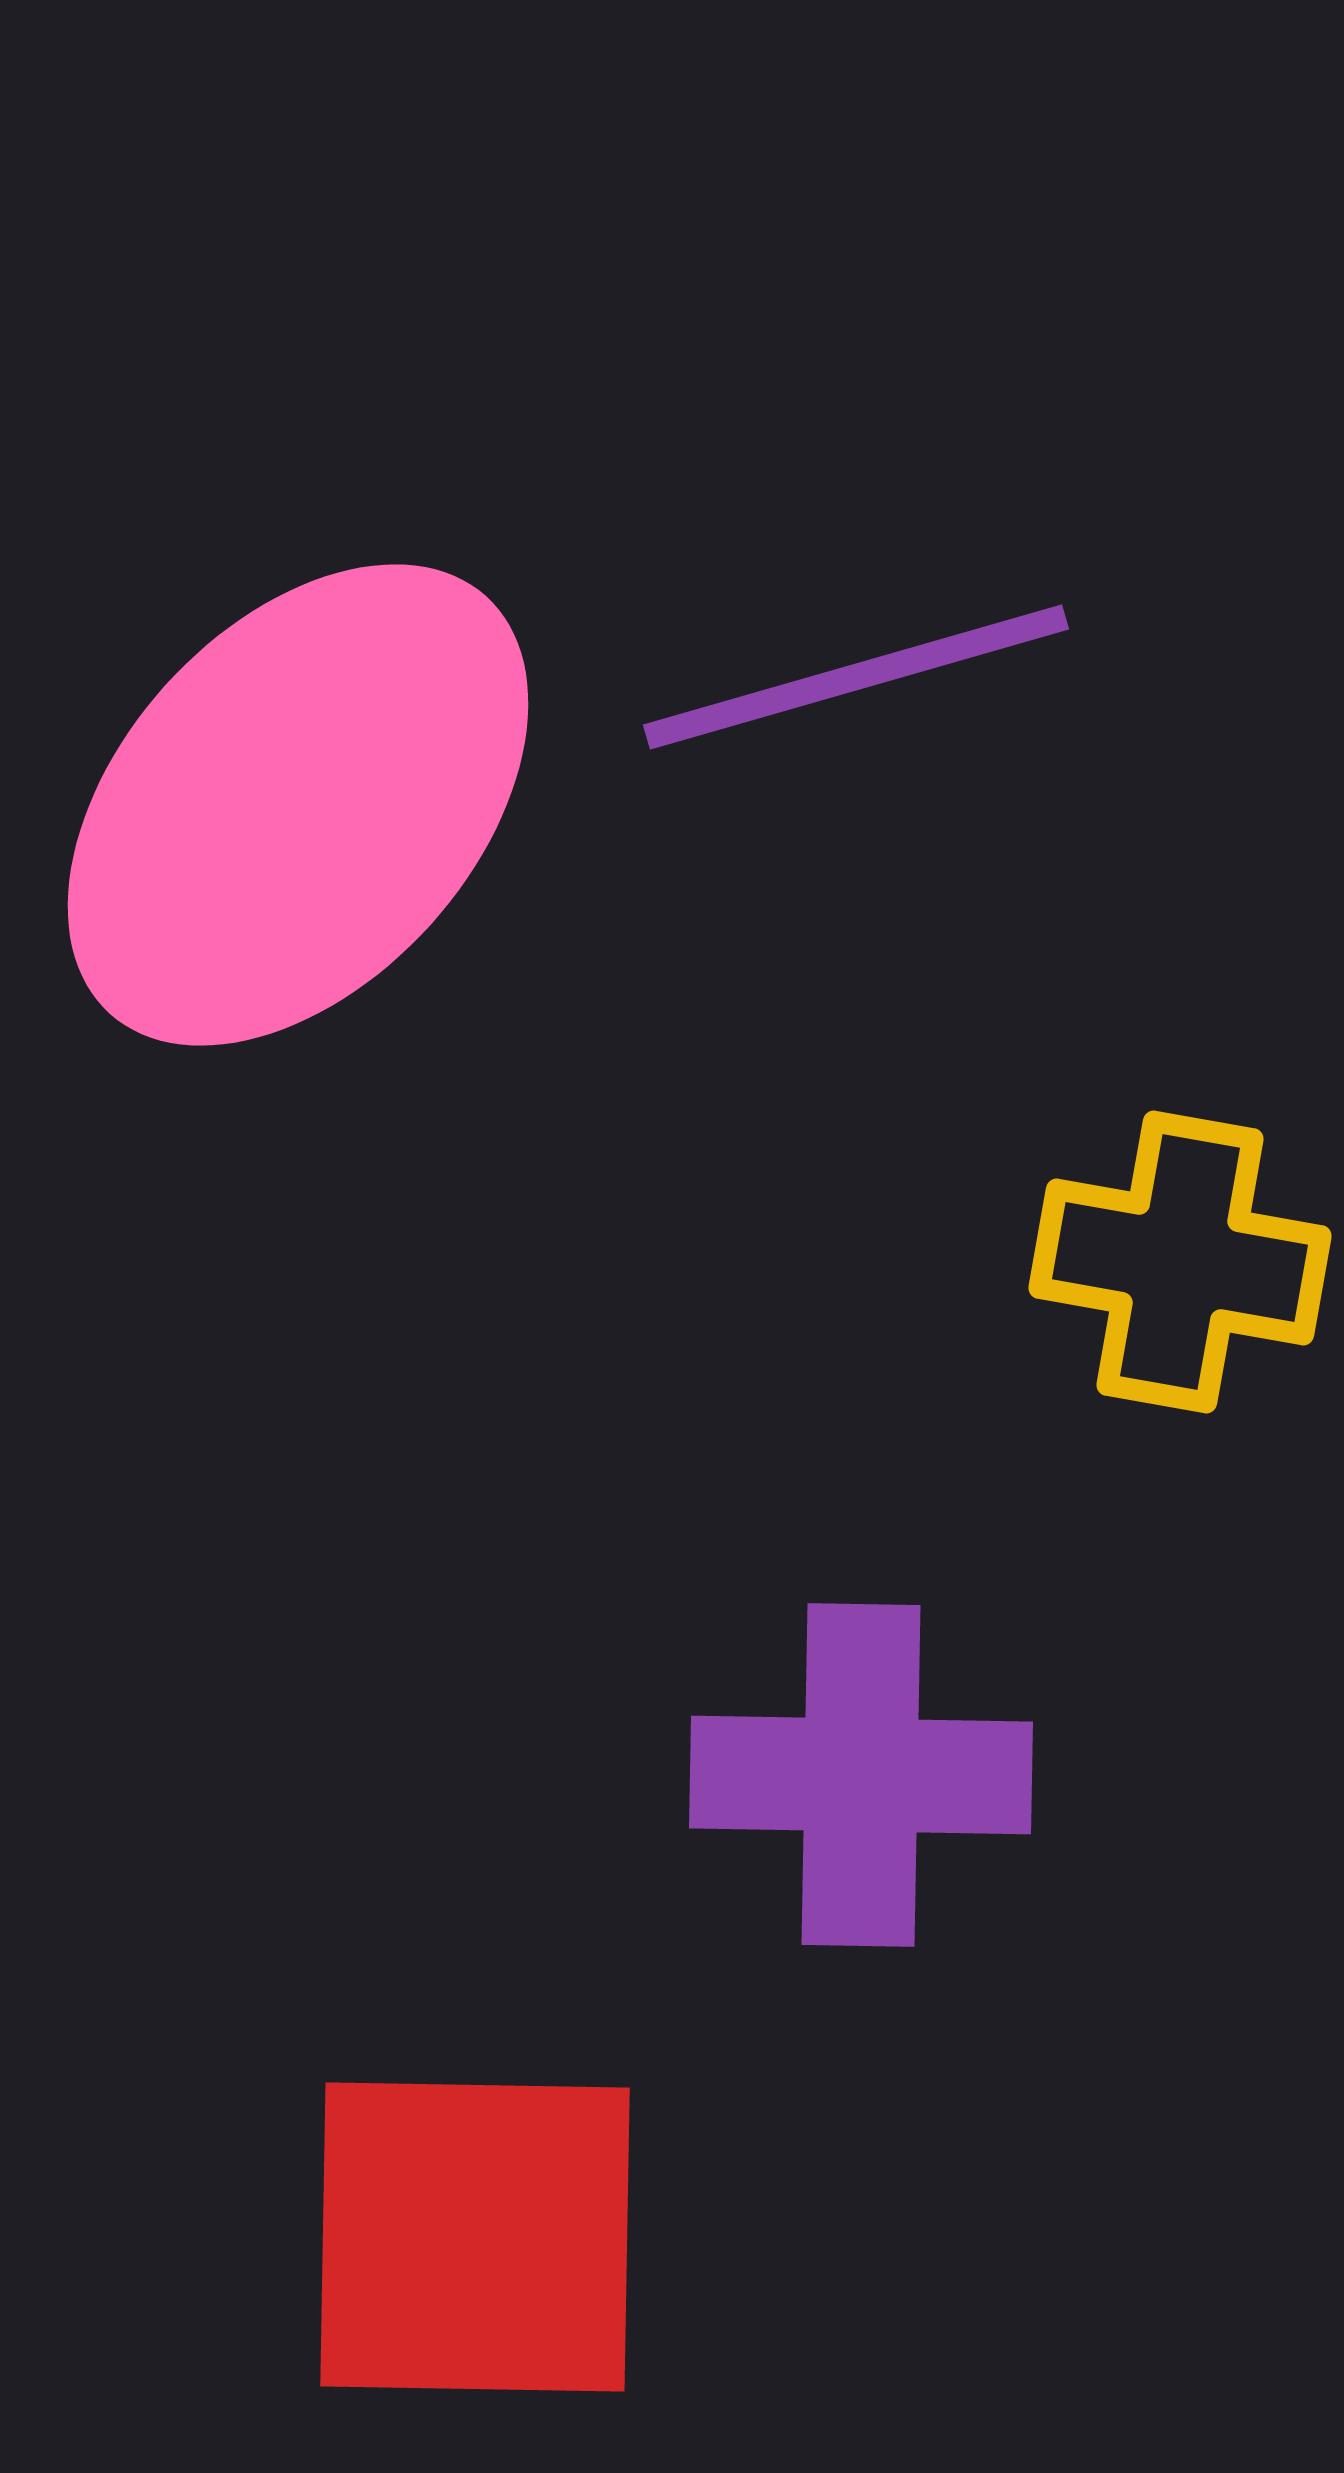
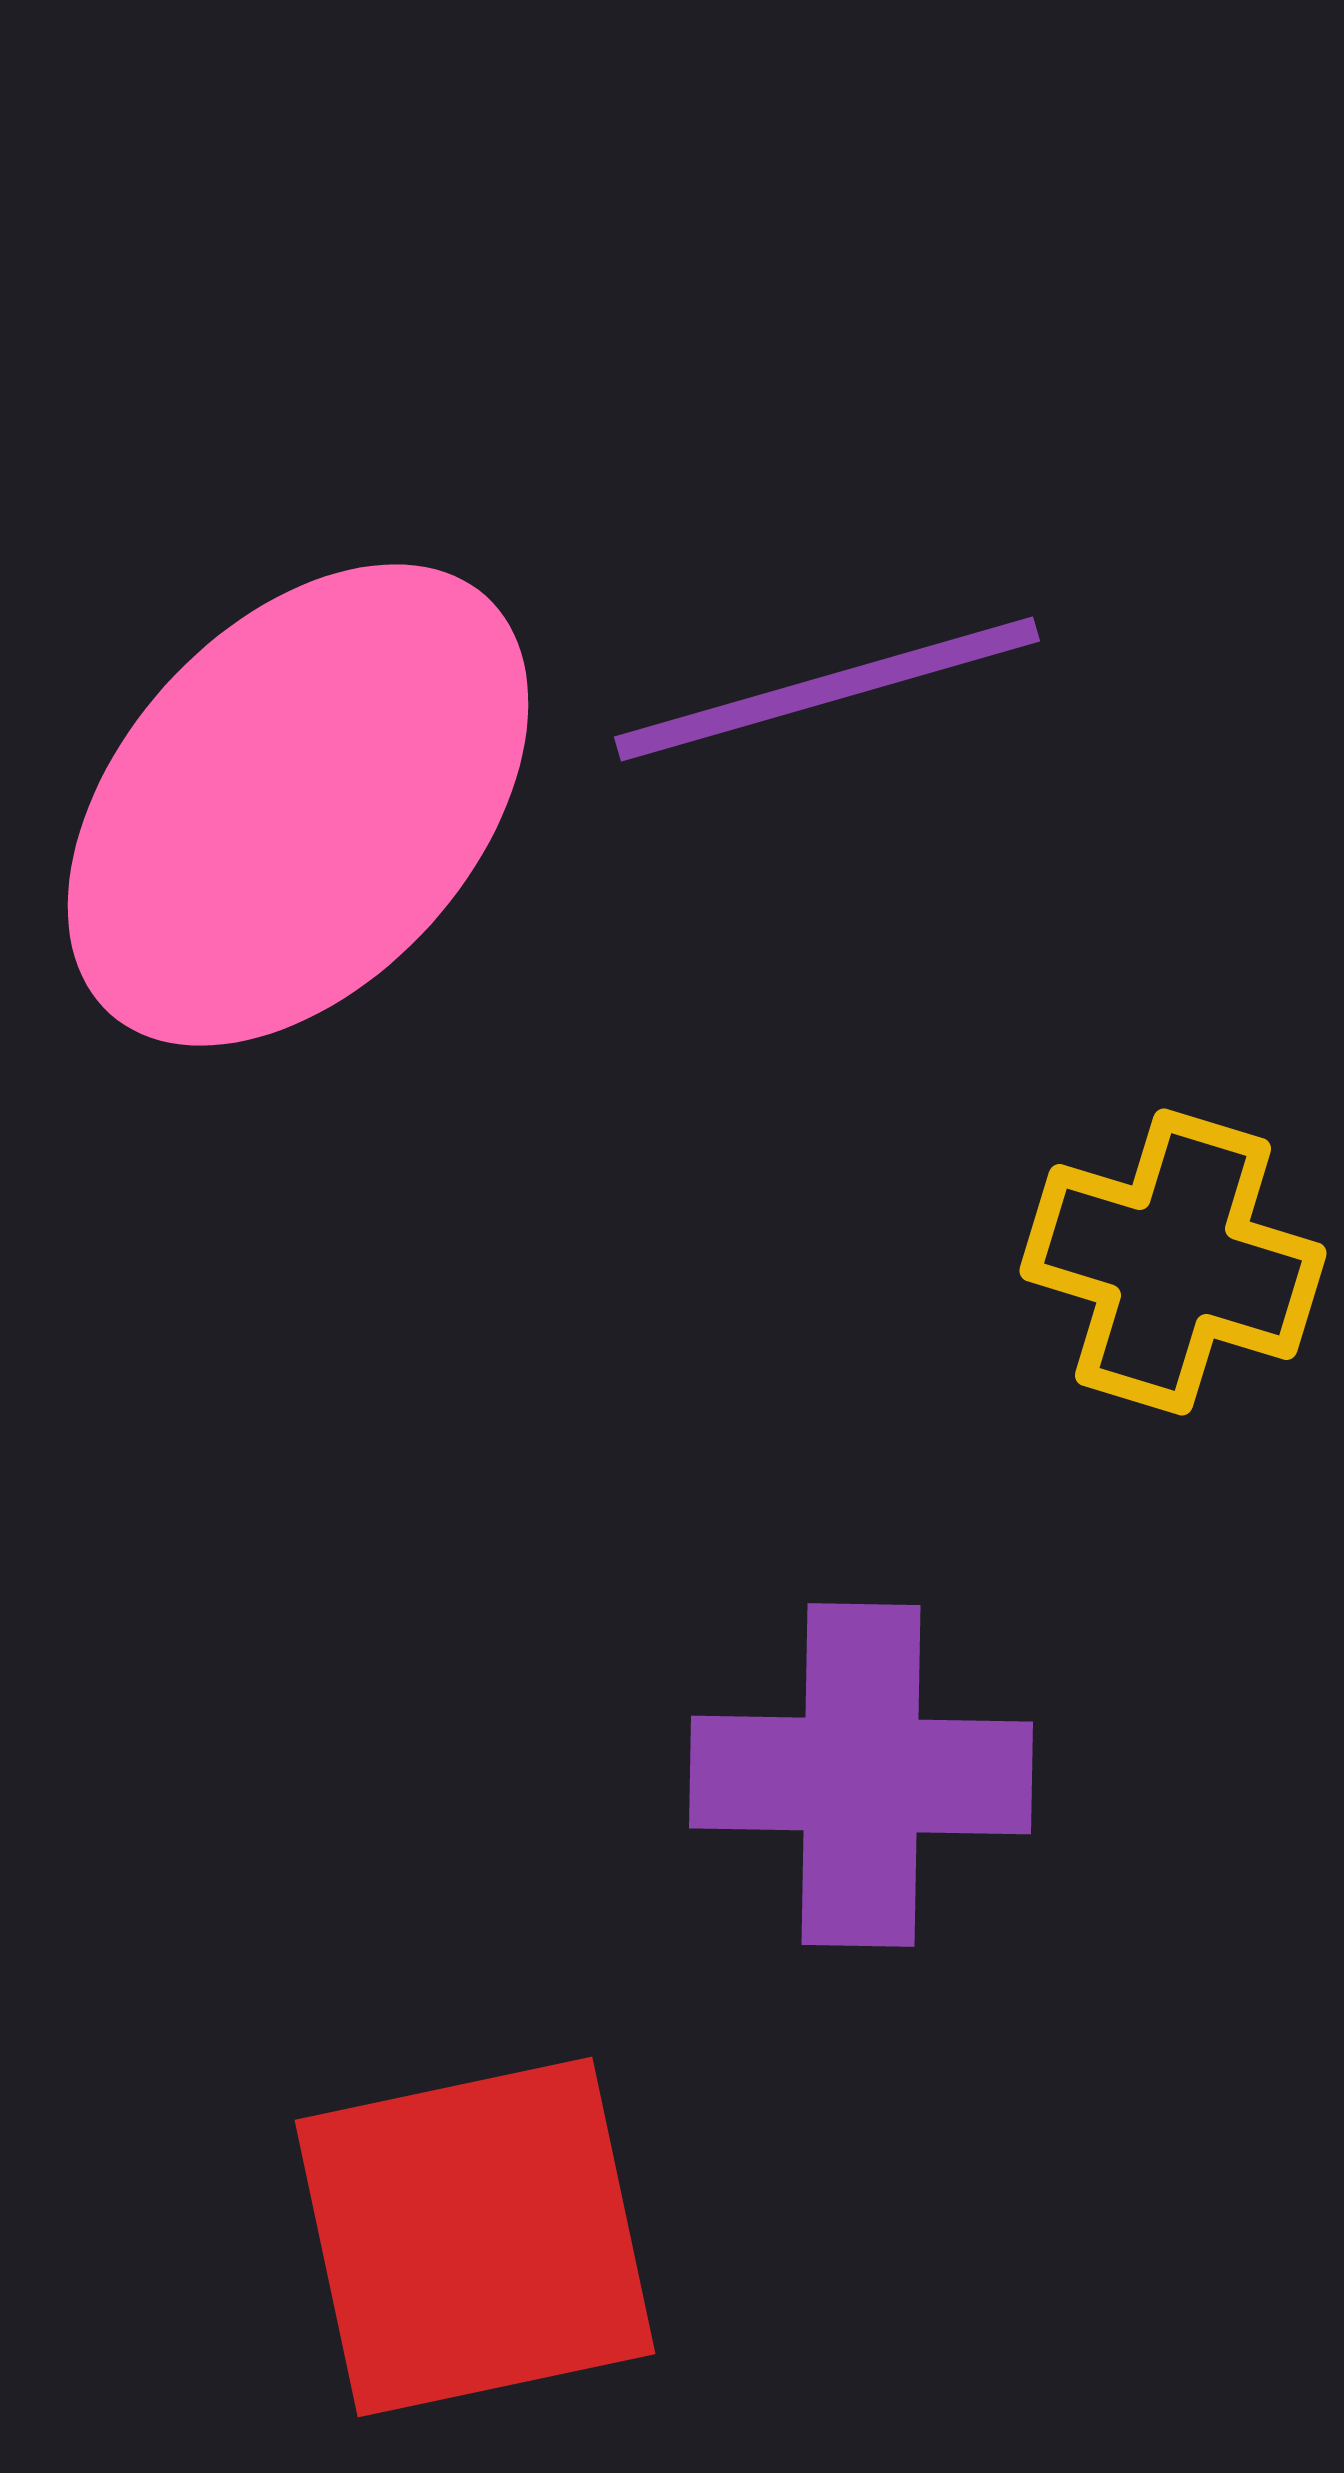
purple line: moved 29 px left, 12 px down
yellow cross: moved 7 px left; rotated 7 degrees clockwise
red square: rotated 13 degrees counterclockwise
